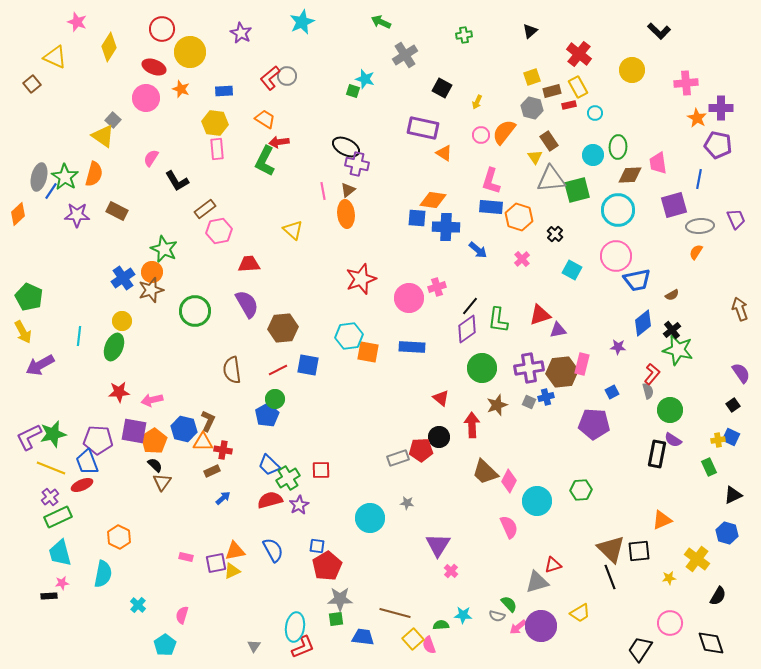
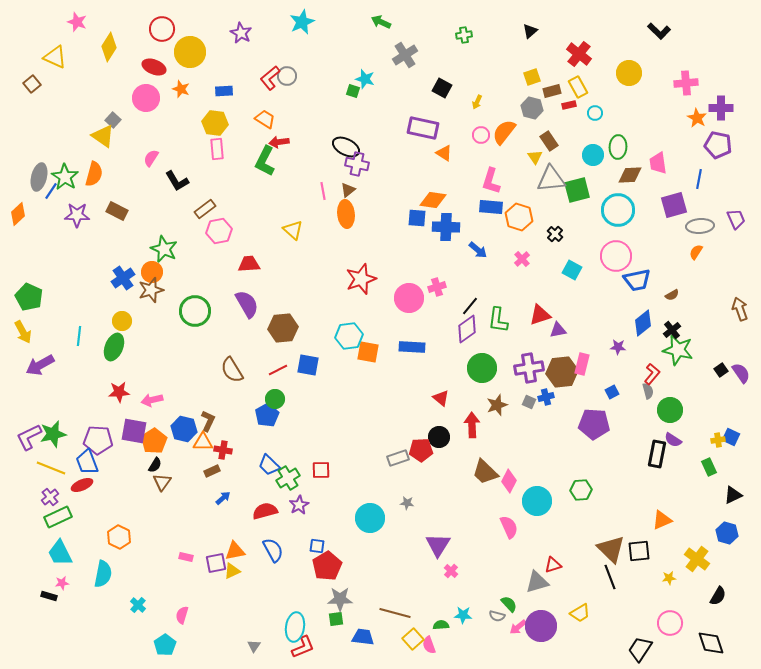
yellow circle at (632, 70): moved 3 px left, 3 px down
brown semicircle at (232, 370): rotated 24 degrees counterclockwise
black square at (733, 405): moved 12 px left, 35 px up
black semicircle at (155, 465): rotated 77 degrees clockwise
red semicircle at (270, 500): moved 5 px left, 11 px down
cyan trapezoid at (60, 553): rotated 12 degrees counterclockwise
black rectangle at (49, 596): rotated 21 degrees clockwise
